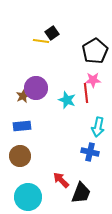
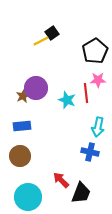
yellow line: rotated 35 degrees counterclockwise
pink star: moved 5 px right
